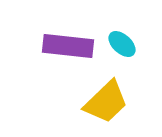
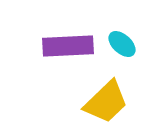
purple rectangle: rotated 9 degrees counterclockwise
